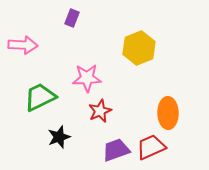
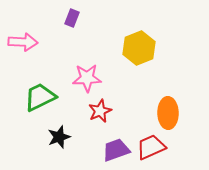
pink arrow: moved 3 px up
